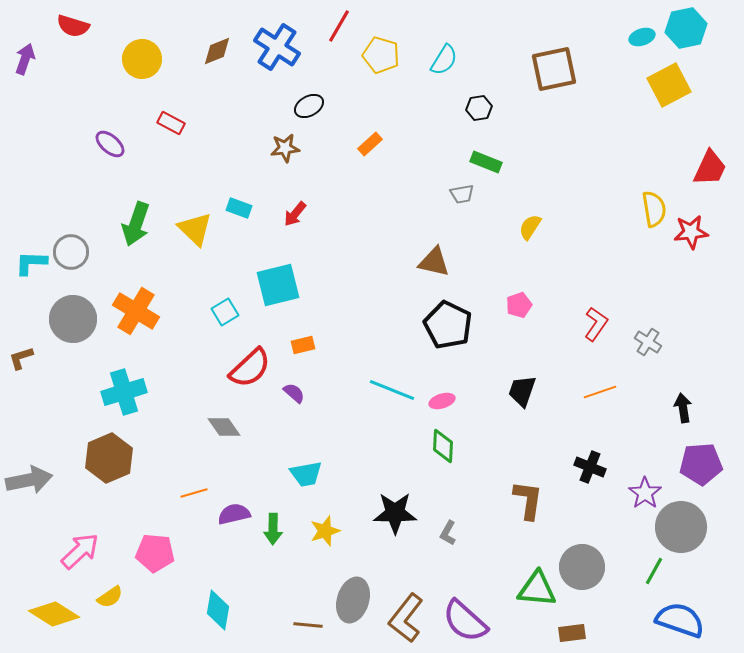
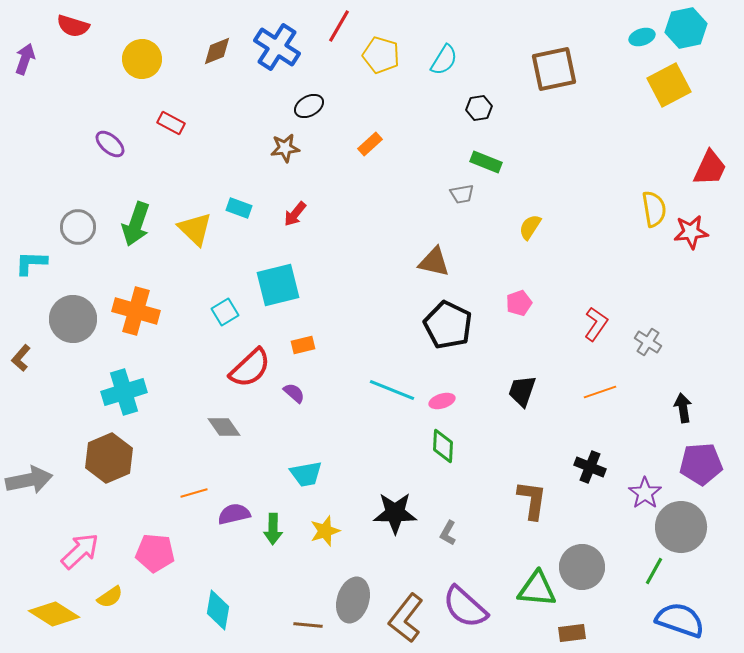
gray circle at (71, 252): moved 7 px right, 25 px up
pink pentagon at (519, 305): moved 2 px up
orange cross at (136, 311): rotated 15 degrees counterclockwise
brown L-shape at (21, 358): rotated 32 degrees counterclockwise
brown L-shape at (528, 500): moved 4 px right
purple semicircle at (465, 621): moved 14 px up
